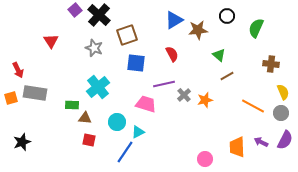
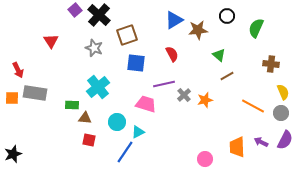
orange square: moved 1 px right; rotated 16 degrees clockwise
black star: moved 9 px left, 12 px down
